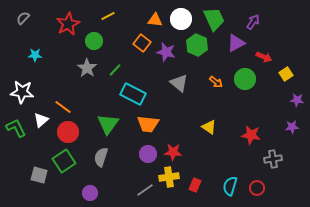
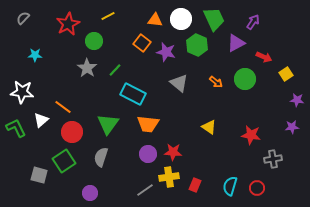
red circle at (68, 132): moved 4 px right
